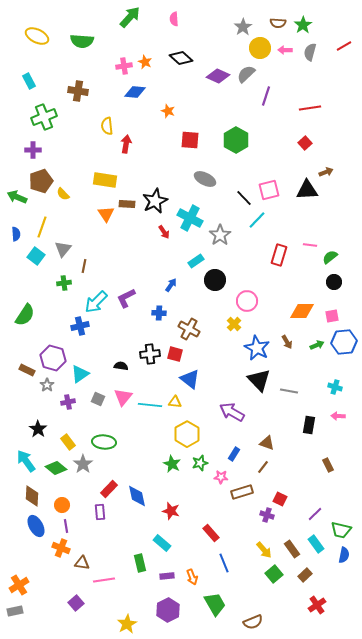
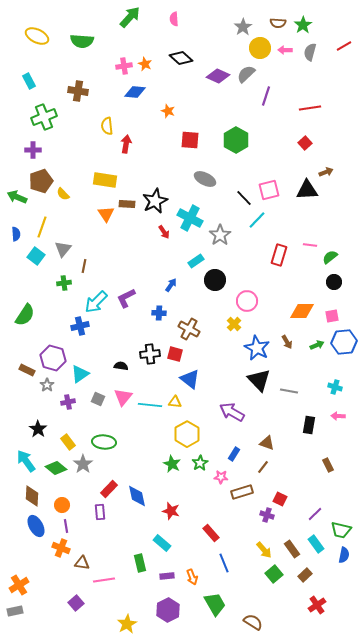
orange star at (145, 62): moved 2 px down
green star at (200, 463): rotated 14 degrees counterclockwise
brown semicircle at (253, 622): rotated 126 degrees counterclockwise
